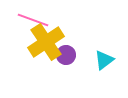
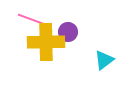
yellow cross: rotated 33 degrees clockwise
purple circle: moved 2 px right, 23 px up
